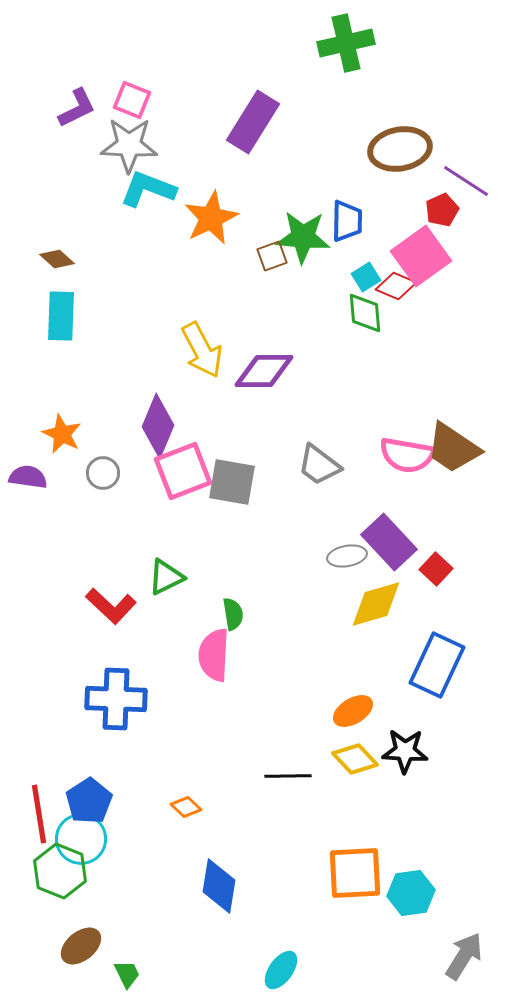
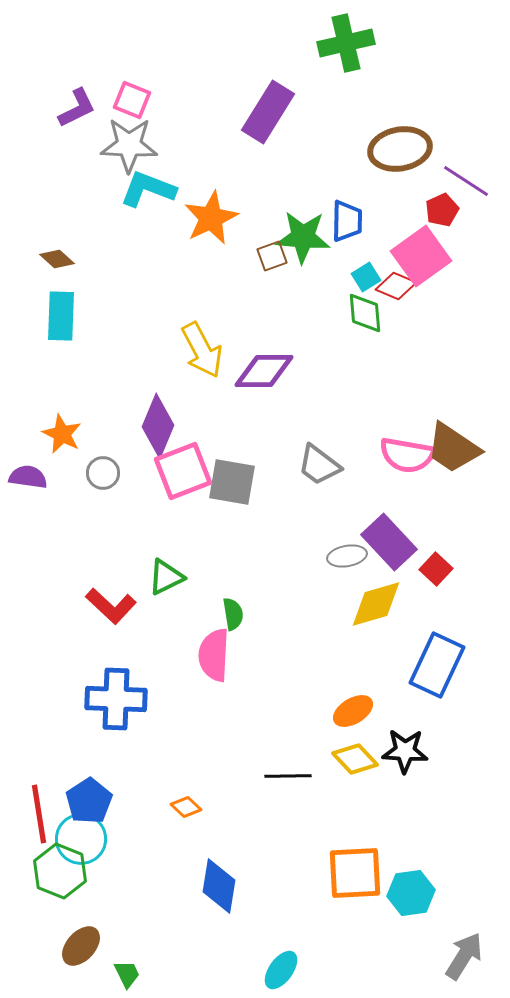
purple rectangle at (253, 122): moved 15 px right, 10 px up
brown ellipse at (81, 946): rotated 9 degrees counterclockwise
